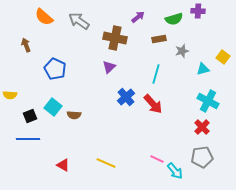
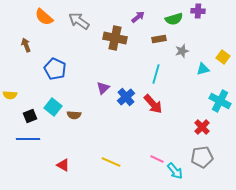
purple triangle: moved 6 px left, 21 px down
cyan cross: moved 12 px right
yellow line: moved 5 px right, 1 px up
